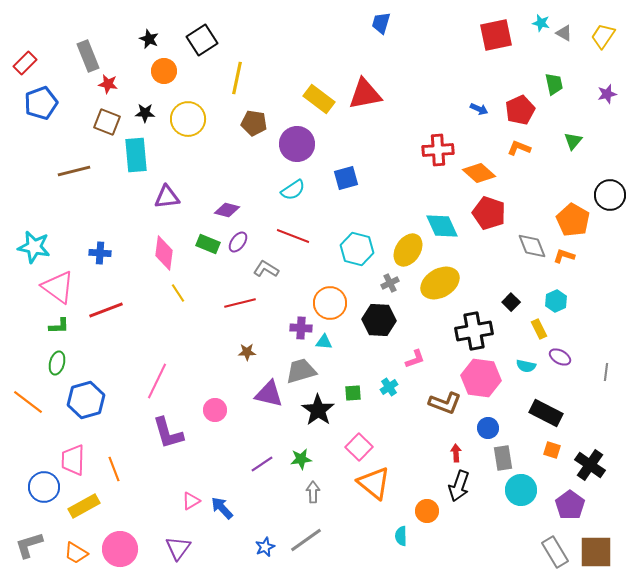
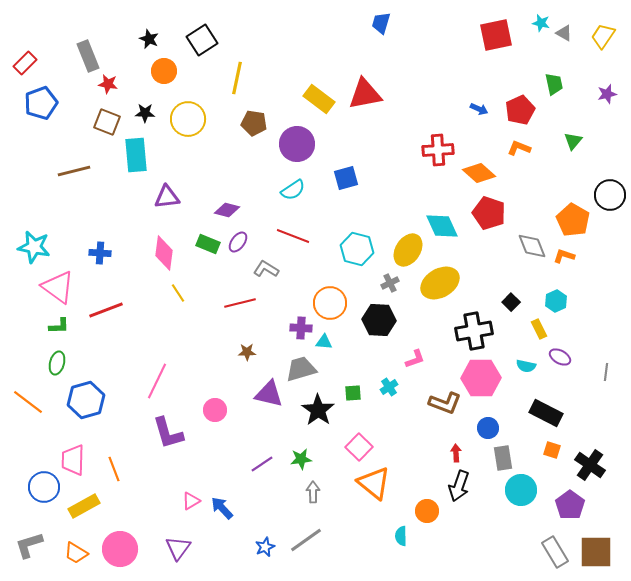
gray trapezoid at (301, 371): moved 2 px up
pink hexagon at (481, 378): rotated 9 degrees counterclockwise
